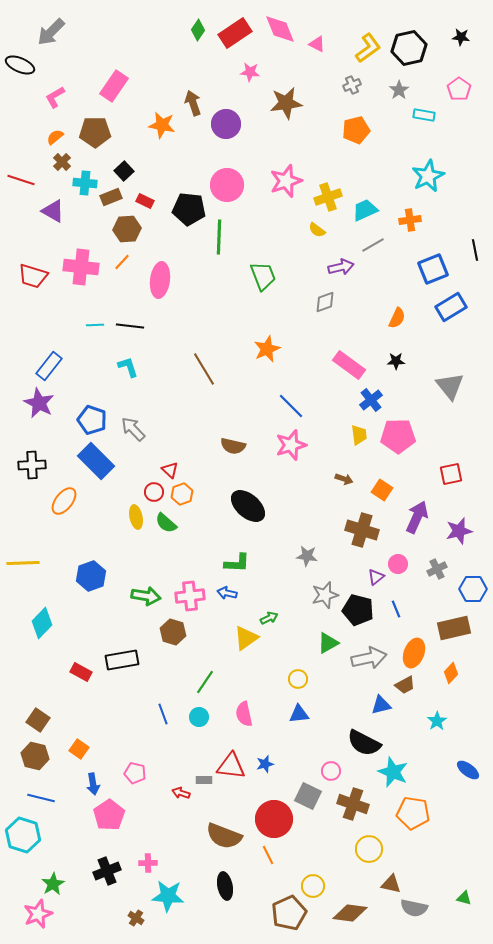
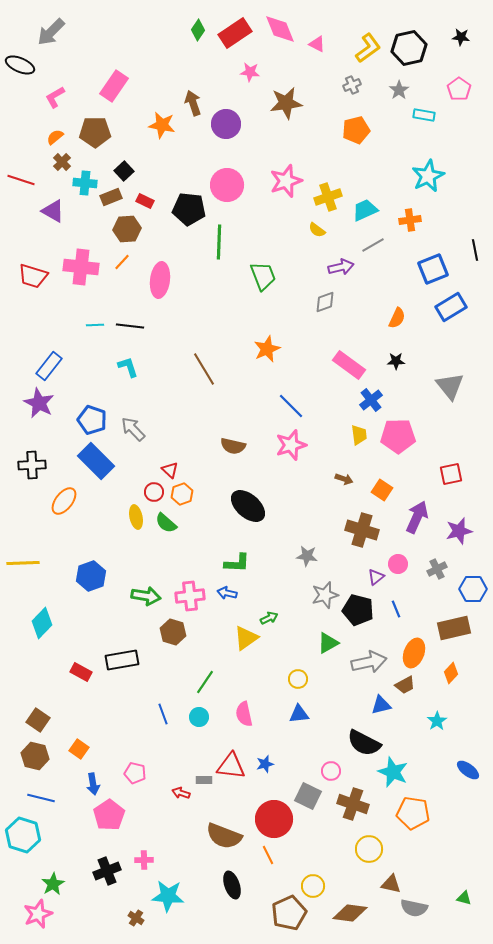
green line at (219, 237): moved 5 px down
gray arrow at (369, 658): moved 4 px down
pink cross at (148, 863): moved 4 px left, 3 px up
black ellipse at (225, 886): moved 7 px right, 1 px up; rotated 8 degrees counterclockwise
